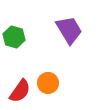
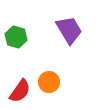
green hexagon: moved 2 px right
orange circle: moved 1 px right, 1 px up
